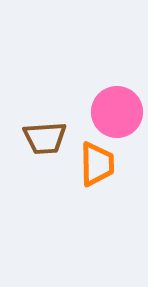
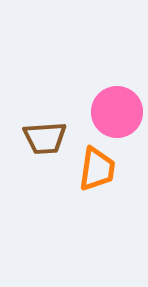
orange trapezoid: moved 5 px down; rotated 9 degrees clockwise
